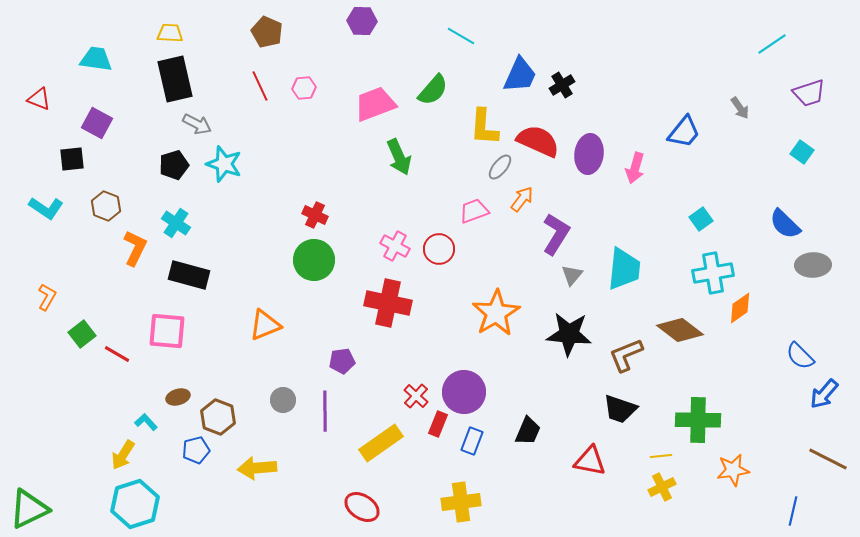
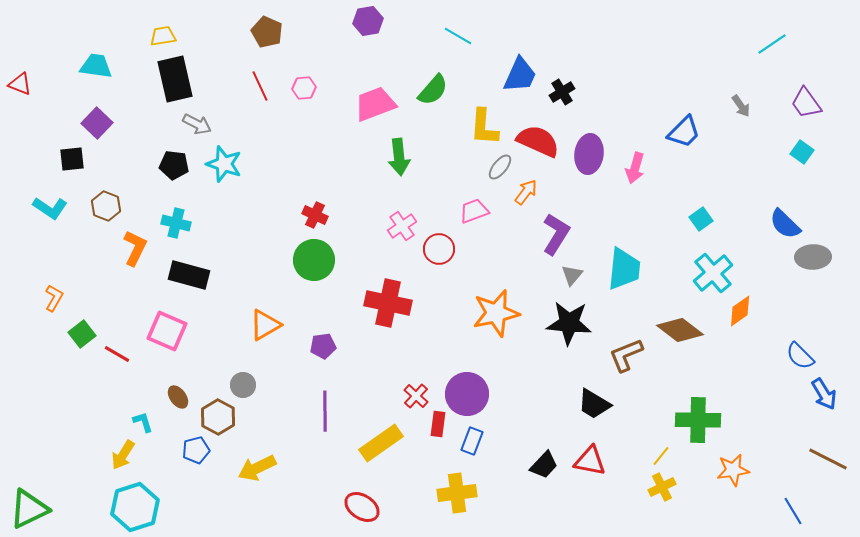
purple hexagon at (362, 21): moved 6 px right; rotated 12 degrees counterclockwise
yellow trapezoid at (170, 33): moved 7 px left, 3 px down; rotated 12 degrees counterclockwise
cyan line at (461, 36): moved 3 px left
cyan trapezoid at (96, 59): moved 7 px down
black cross at (562, 85): moved 7 px down
purple trapezoid at (809, 93): moved 3 px left, 10 px down; rotated 72 degrees clockwise
red triangle at (39, 99): moved 19 px left, 15 px up
gray arrow at (740, 108): moved 1 px right, 2 px up
purple square at (97, 123): rotated 16 degrees clockwise
blue trapezoid at (684, 132): rotated 6 degrees clockwise
green arrow at (399, 157): rotated 18 degrees clockwise
black pentagon at (174, 165): rotated 24 degrees clockwise
orange arrow at (522, 199): moved 4 px right, 7 px up
cyan L-shape at (46, 208): moved 4 px right
cyan cross at (176, 223): rotated 20 degrees counterclockwise
pink cross at (395, 246): moved 7 px right, 20 px up; rotated 28 degrees clockwise
gray ellipse at (813, 265): moved 8 px up
cyan cross at (713, 273): rotated 30 degrees counterclockwise
orange L-shape at (47, 297): moved 7 px right, 1 px down
orange diamond at (740, 308): moved 3 px down
orange star at (496, 313): rotated 18 degrees clockwise
orange triangle at (265, 325): rotated 8 degrees counterclockwise
pink square at (167, 331): rotated 18 degrees clockwise
black star at (569, 334): moved 11 px up
purple pentagon at (342, 361): moved 19 px left, 15 px up
purple circle at (464, 392): moved 3 px right, 2 px down
blue arrow at (824, 394): rotated 72 degrees counterclockwise
brown ellipse at (178, 397): rotated 70 degrees clockwise
gray circle at (283, 400): moved 40 px left, 15 px up
black trapezoid at (620, 409): moved 26 px left, 5 px up; rotated 12 degrees clockwise
brown hexagon at (218, 417): rotated 8 degrees clockwise
cyan L-shape at (146, 422): moved 3 px left; rotated 25 degrees clockwise
red rectangle at (438, 424): rotated 15 degrees counterclockwise
black trapezoid at (528, 431): moved 16 px right, 34 px down; rotated 20 degrees clockwise
yellow line at (661, 456): rotated 45 degrees counterclockwise
yellow arrow at (257, 468): rotated 21 degrees counterclockwise
yellow cross at (461, 502): moved 4 px left, 9 px up
cyan hexagon at (135, 504): moved 3 px down
blue line at (793, 511): rotated 44 degrees counterclockwise
